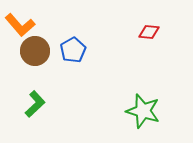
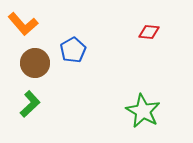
orange L-shape: moved 3 px right, 1 px up
brown circle: moved 12 px down
green L-shape: moved 5 px left
green star: rotated 12 degrees clockwise
